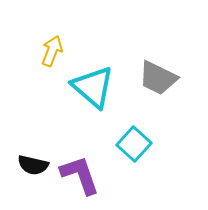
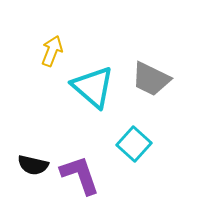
gray trapezoid: moved 7 px left, 1 px down
